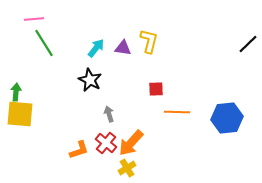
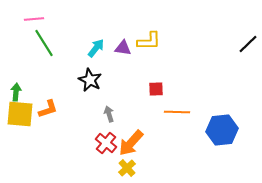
yellow L-shape: rotated 75 degrees clockwise
blue hexagon: moved 5 px left, 12 px down
orange L-shape: moved 31 px left, 41 px up
yellow cross: rotated 12 degrees counterclockwise
